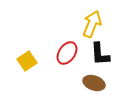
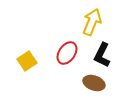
yellow arrow: moved 2 px up
black L-shape: moved 2 px right, 1 px down; rotated 30 degrees clockwise
